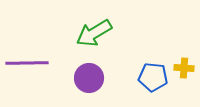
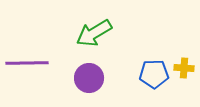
blue pentagon: moved 1 px right, 3 px up; rotated 8 degrees counterclockwise
